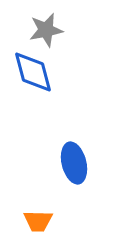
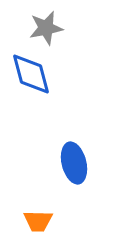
gray star: moved 2 px up
blue diamond: moved 2 px left, 2 px down
